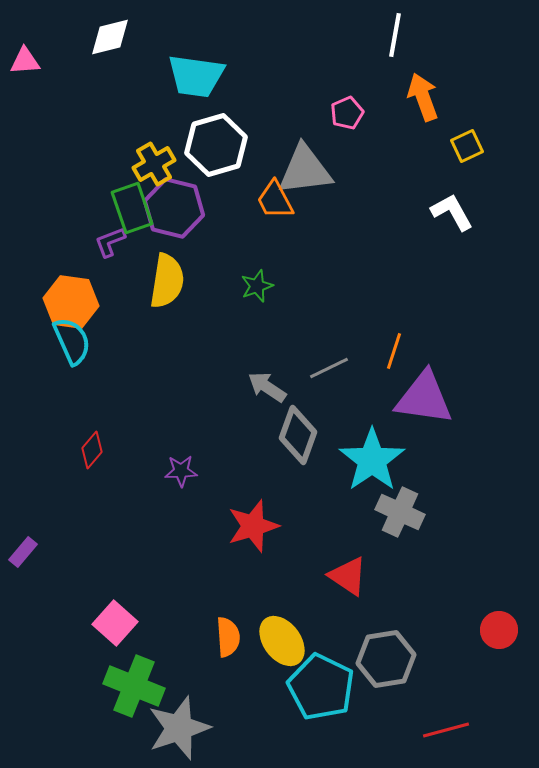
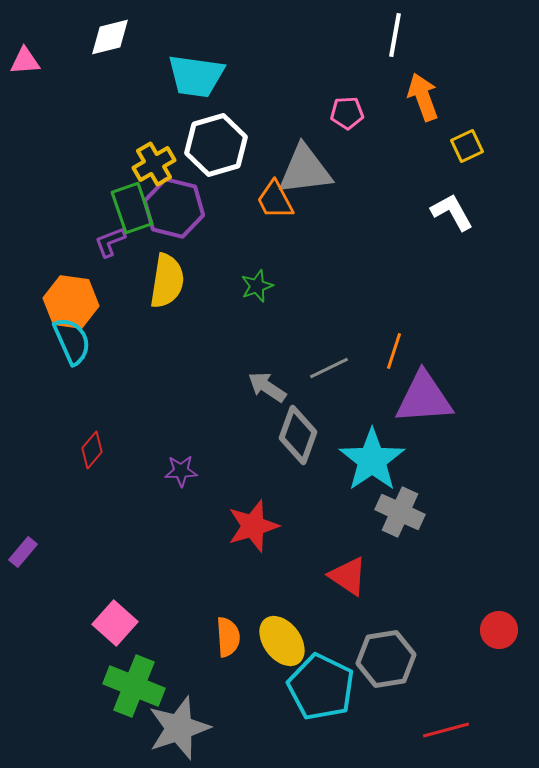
pink pentagon: rotated 20 degrees clockwise
purple triangle: rotated 12 degrees counterclockwise
